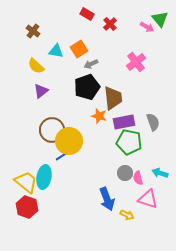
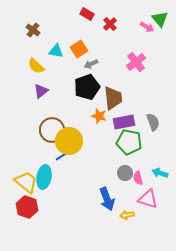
brown cross: moved 1 px up
yellow arrow: rotated 144 degrees clockwise
